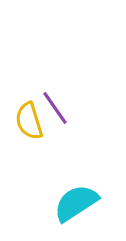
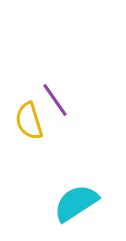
purple line: moved 8 px up
